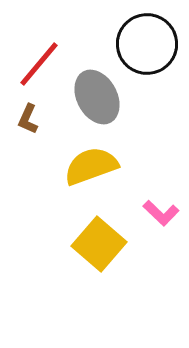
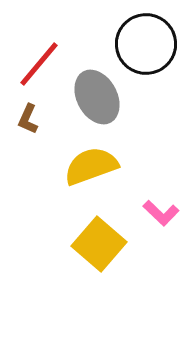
black circle: moved 1 px left
